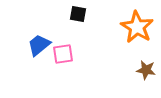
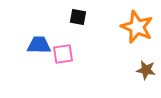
black square: moved 3 px down
orange star: rotated 8 degrees counterclockwise
blue trapezoid: rotated 40 degrees clockwise
